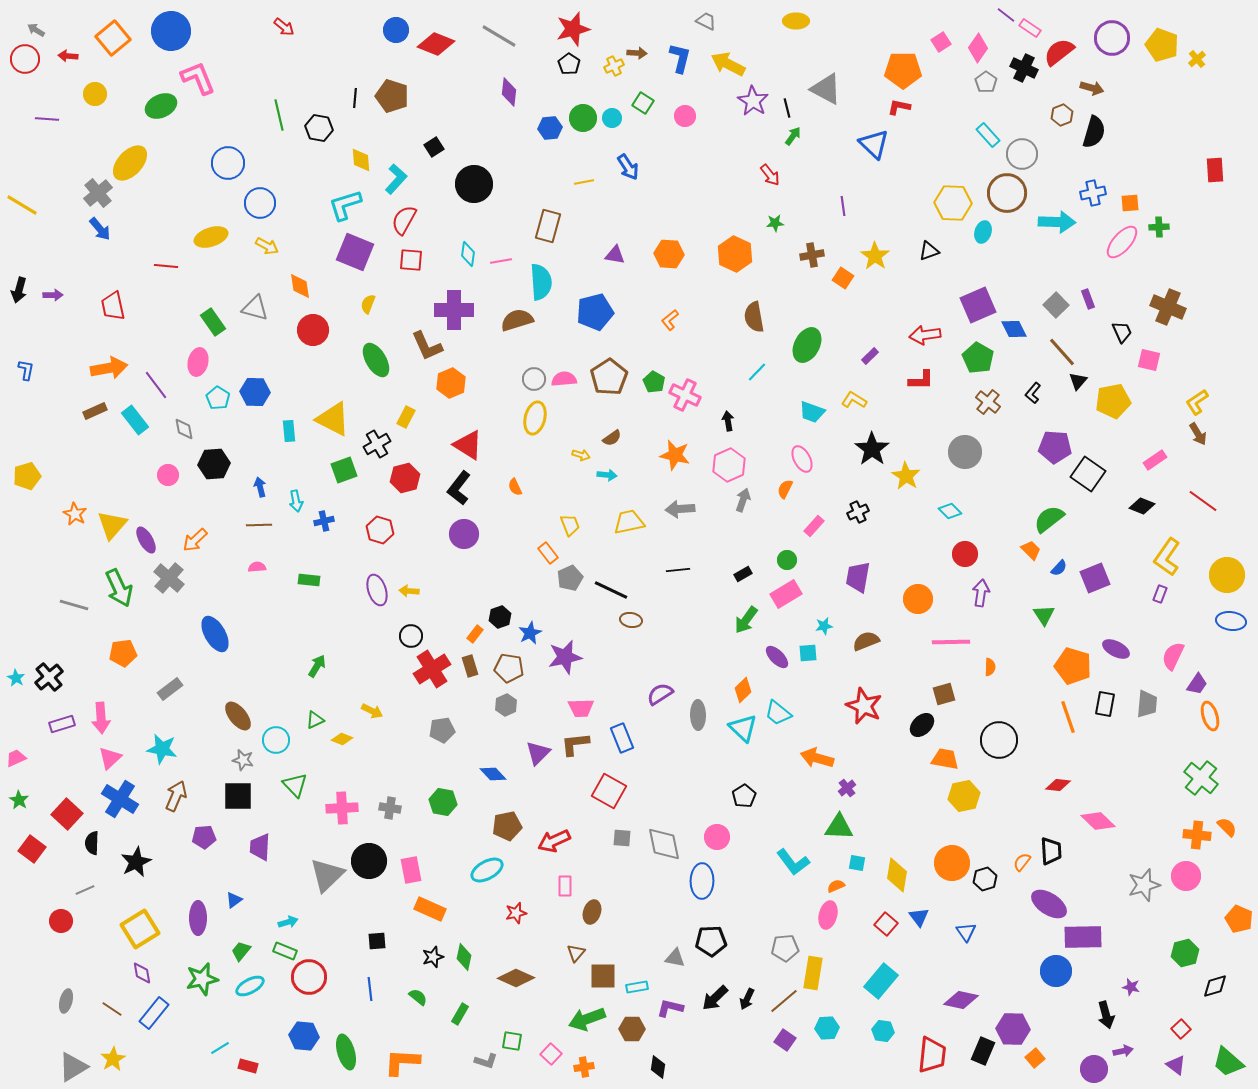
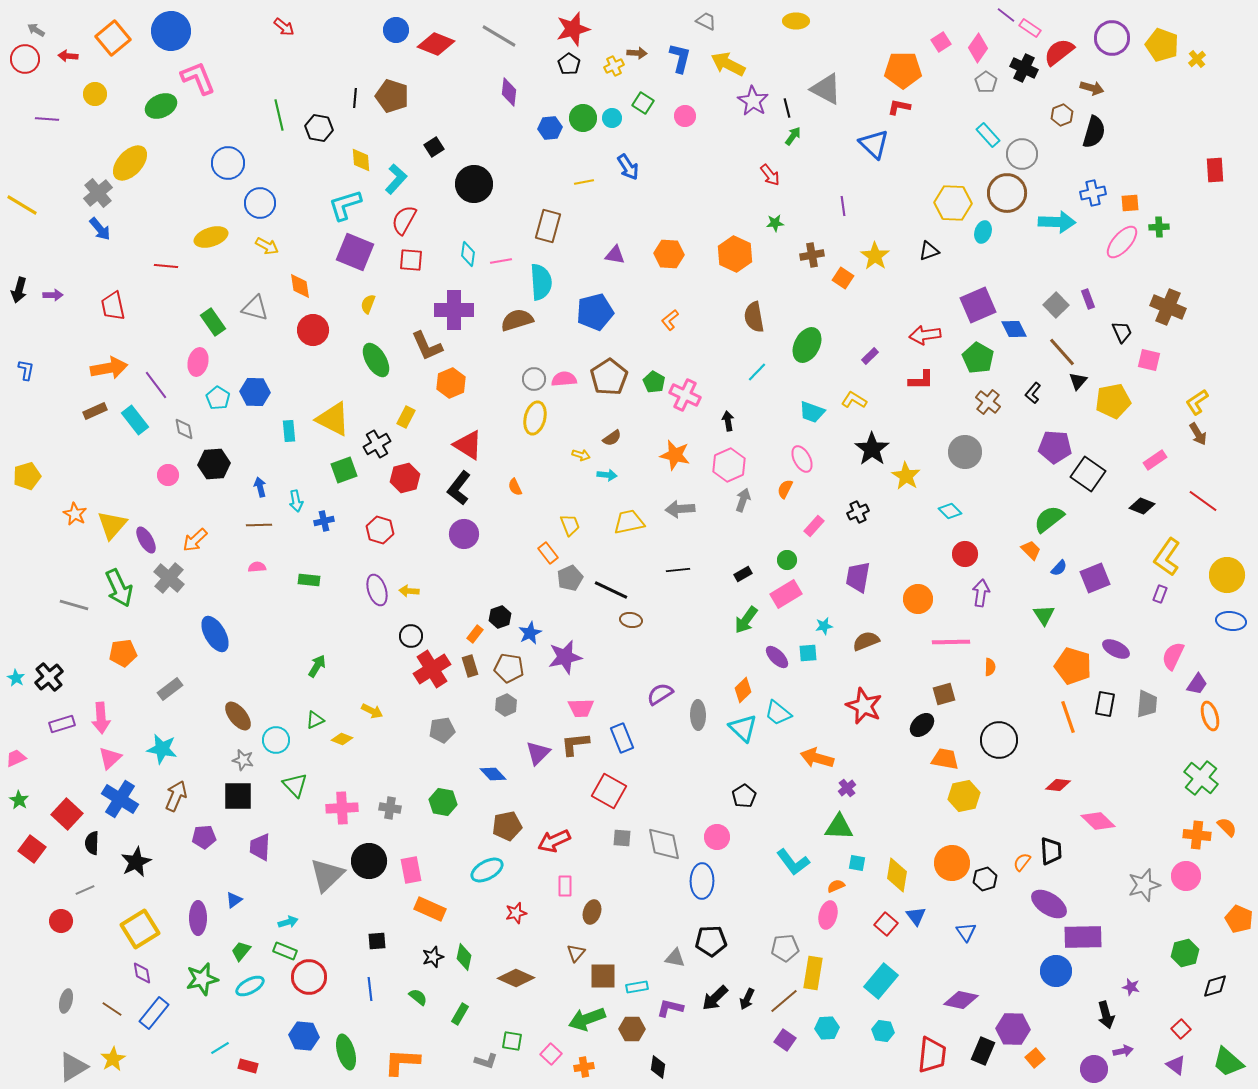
blue triangle at (919, 917): moved 3 px left, 1 px up
